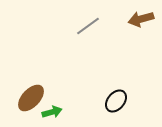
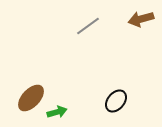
green arrow: moved 5 px right
